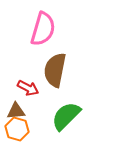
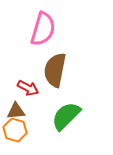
orange hexagon: moved 2 px left, 1 px down
